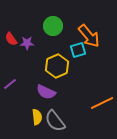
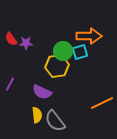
green circle: moved 10 px right, 25 px down
orange arrow: rotated 50 degrees counterclockwise
purple star: moved 1 px left
cyan square: moved 2 px right, 2 px down
yellow hexagon: rotated 15 degrees clockwise
purple line: rotated 24 degrees counterclockwise
purple semicircle: moved 4 px left
yellow semicircle: moved 2 px up
